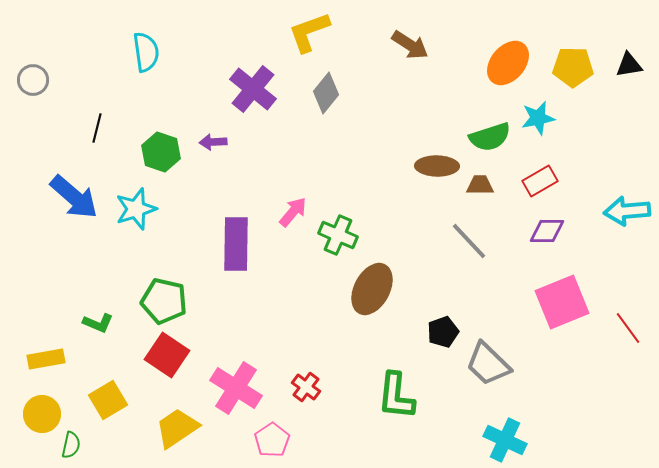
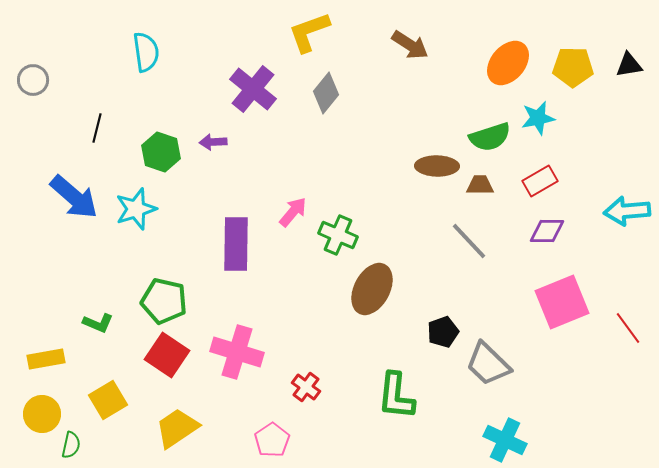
pink cross at (236, 388): moved 1 px right, 36 px up; rotated 15 degrees counterclockwise
